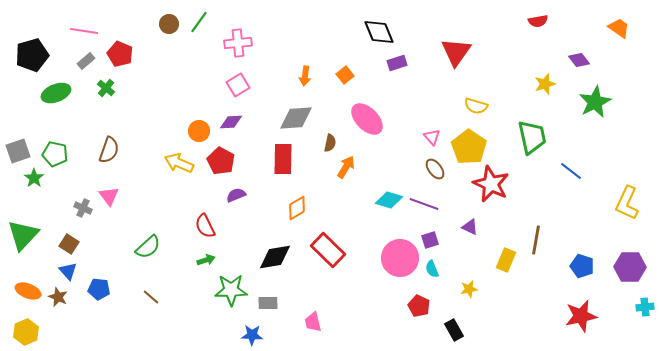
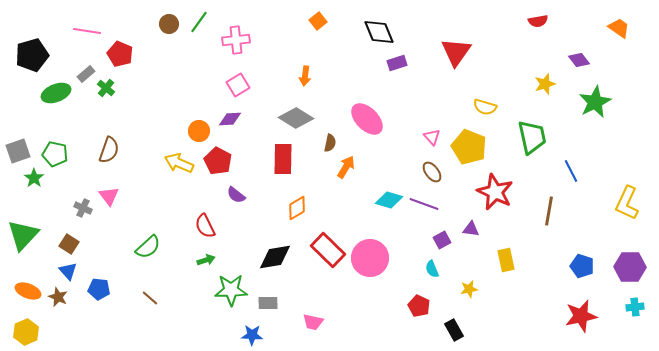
pink line at (84, 31): moved 3 px right
pink cross at (238, 43): moved 2 px left, 3 px up
gray rectangle at (86, 61): moved 13 px down
orange square at (345, 75): moved 27 px left, 54 px up
yellow semicircle at (476, 106): moved 9 px right, 1 px down
gray diamond at (296, 118): rotated 36 degrees clockwise
purple diamond at (231, 122): moved 1 px left, 3 px up
yellow pentagon at (469, 147): rotated 12 degrees counterclockwise
red pentagon at (221, 161): moved 3 px left
brown ellipse at (435, 169): moved 3 px left, 3 px down
blue line at (571, 171): rotated 25 degrees clockwise
red star at (491, 184): moved 4 px right, 8 px down
purple semicircle at (236, 195): rotated 120 degrees counterclockwise
purple triangle at (470, 227): moved 1 px right, 2 px down; rotated 18 degrees counterclockwise
purple square at (430, 240): moved 12 px right; rotated 12 degrees counterclockwise
brown line at (536, 240): moved 13 px right, 29 px up
pink circle at (400, 258): moved 30 px left
yellow rectangle at (506, 260): rotated 35 degrees counterclockwise
brown line at (151, 297): moved 1 px left, 1 px down
cyan cross at (645, 307): moved 10 px left
pink trapezoid at (313, 322): rotated 65 degrees counterclockwise
